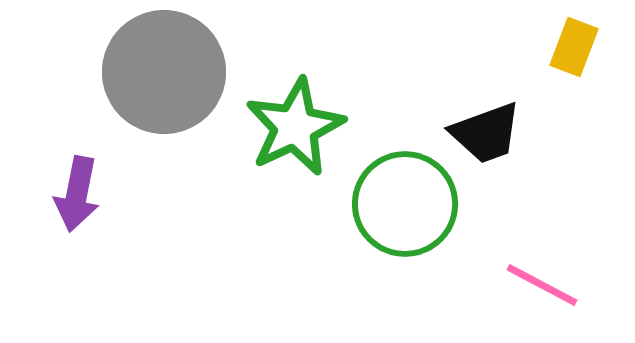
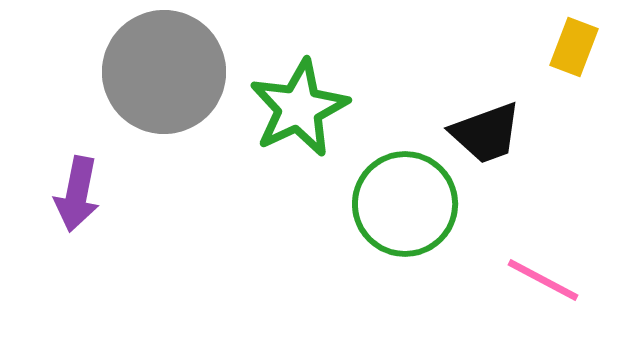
green star: moved 4 px right, 19 px up
pink line: moved 1 px right, 5 px up
